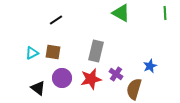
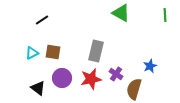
green line: moved 2 px down
black line: moved 14 px left
